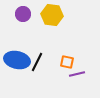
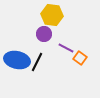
purple circle: moved 21 px right, 20 px down
orange square: moved 13 px right, 4 px up; rotated 24 degrees clockwise
purple line: moved 11 px left, 26 px up; rotated 42 degrees clockwise
